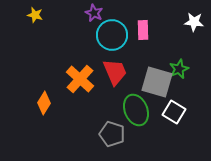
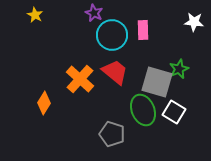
yellow star: rotated 14 degrees clockwise
red trapezoid: rotated 28 degrees counterclockwise
green ellipse: moved 7 px right
